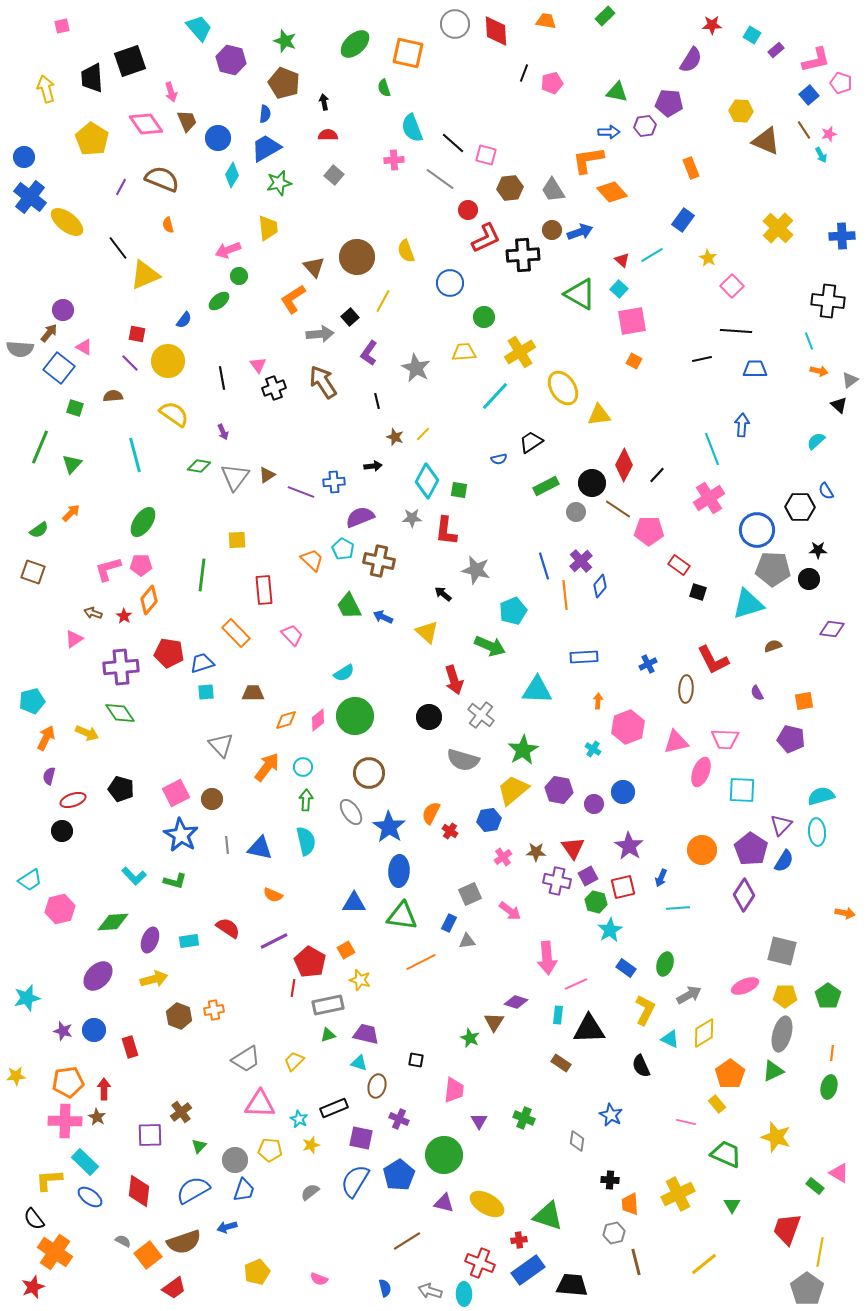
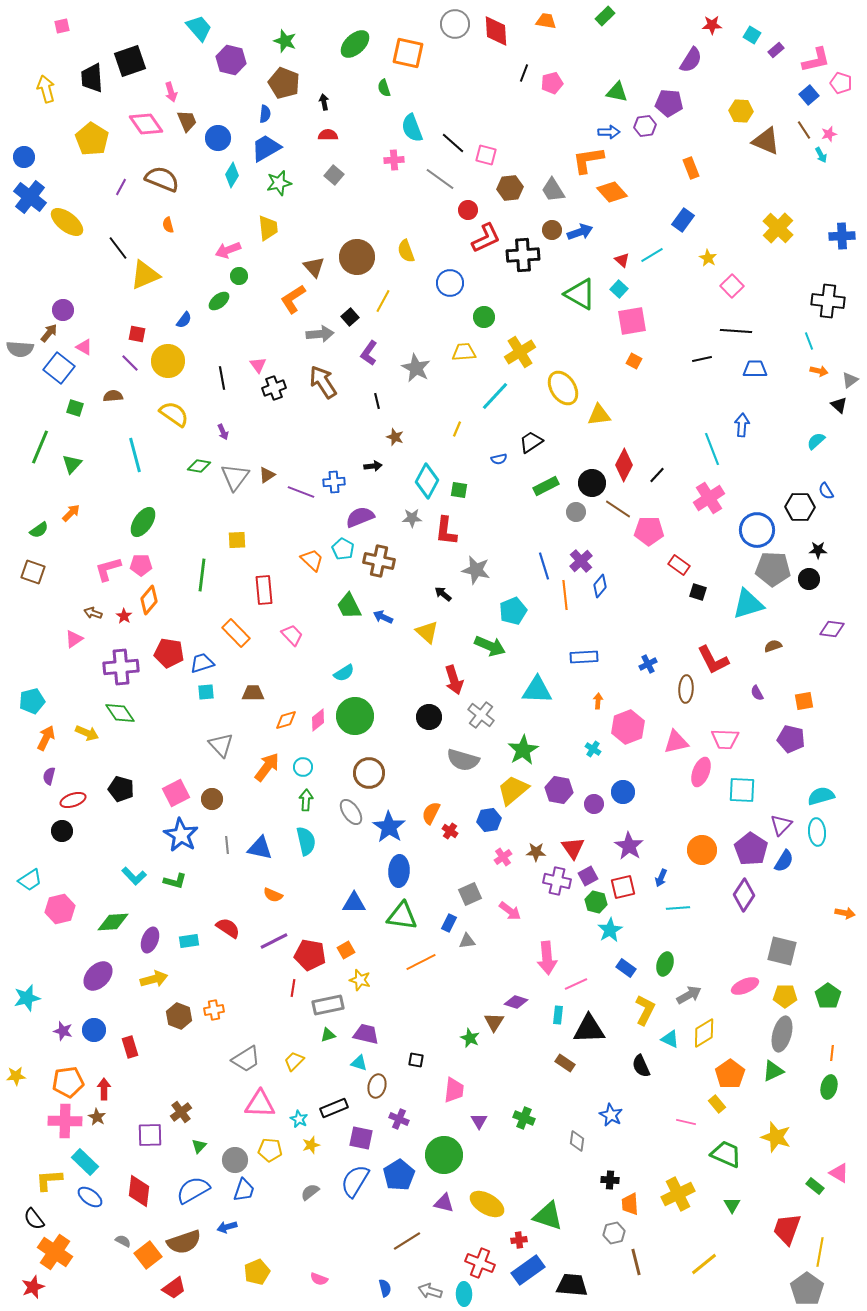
yellow line at (423, 434): moved 34 px right, 5 px up; rotated 21 degrees counterclockwise
red pentagon at (310, 962): moved 7 px up; rotated 20 degrees counterclockwise
brown rectangle at (561, 1063): moved 4 px right
